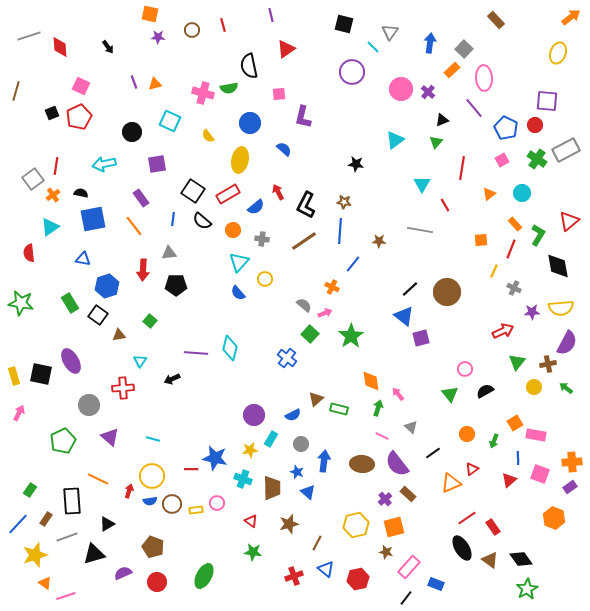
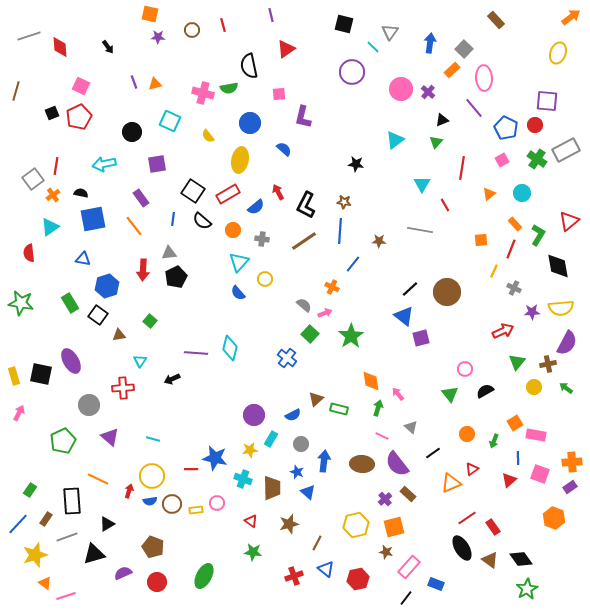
black pentagon at (176, 285): moved 8 px up; rotated 25 degrees counterclockwise
